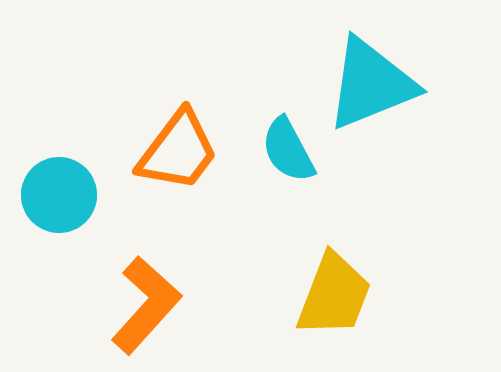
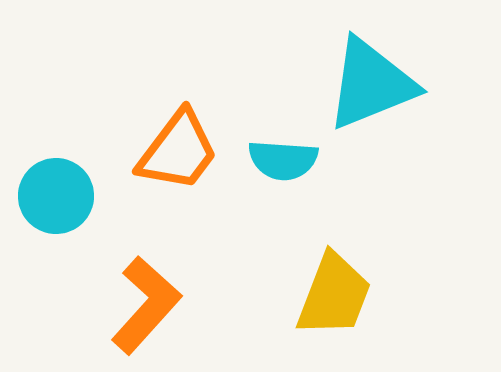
cyan semicircle: moved 5 px left, 10 px down; rotated 58 degrees counterclockwise
cyan circle: moved 3 px left, 1 px down
